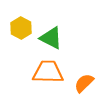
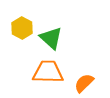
yellow hexagon: moved 1 px right
green triangle: rotated 15 degrees clockwise
